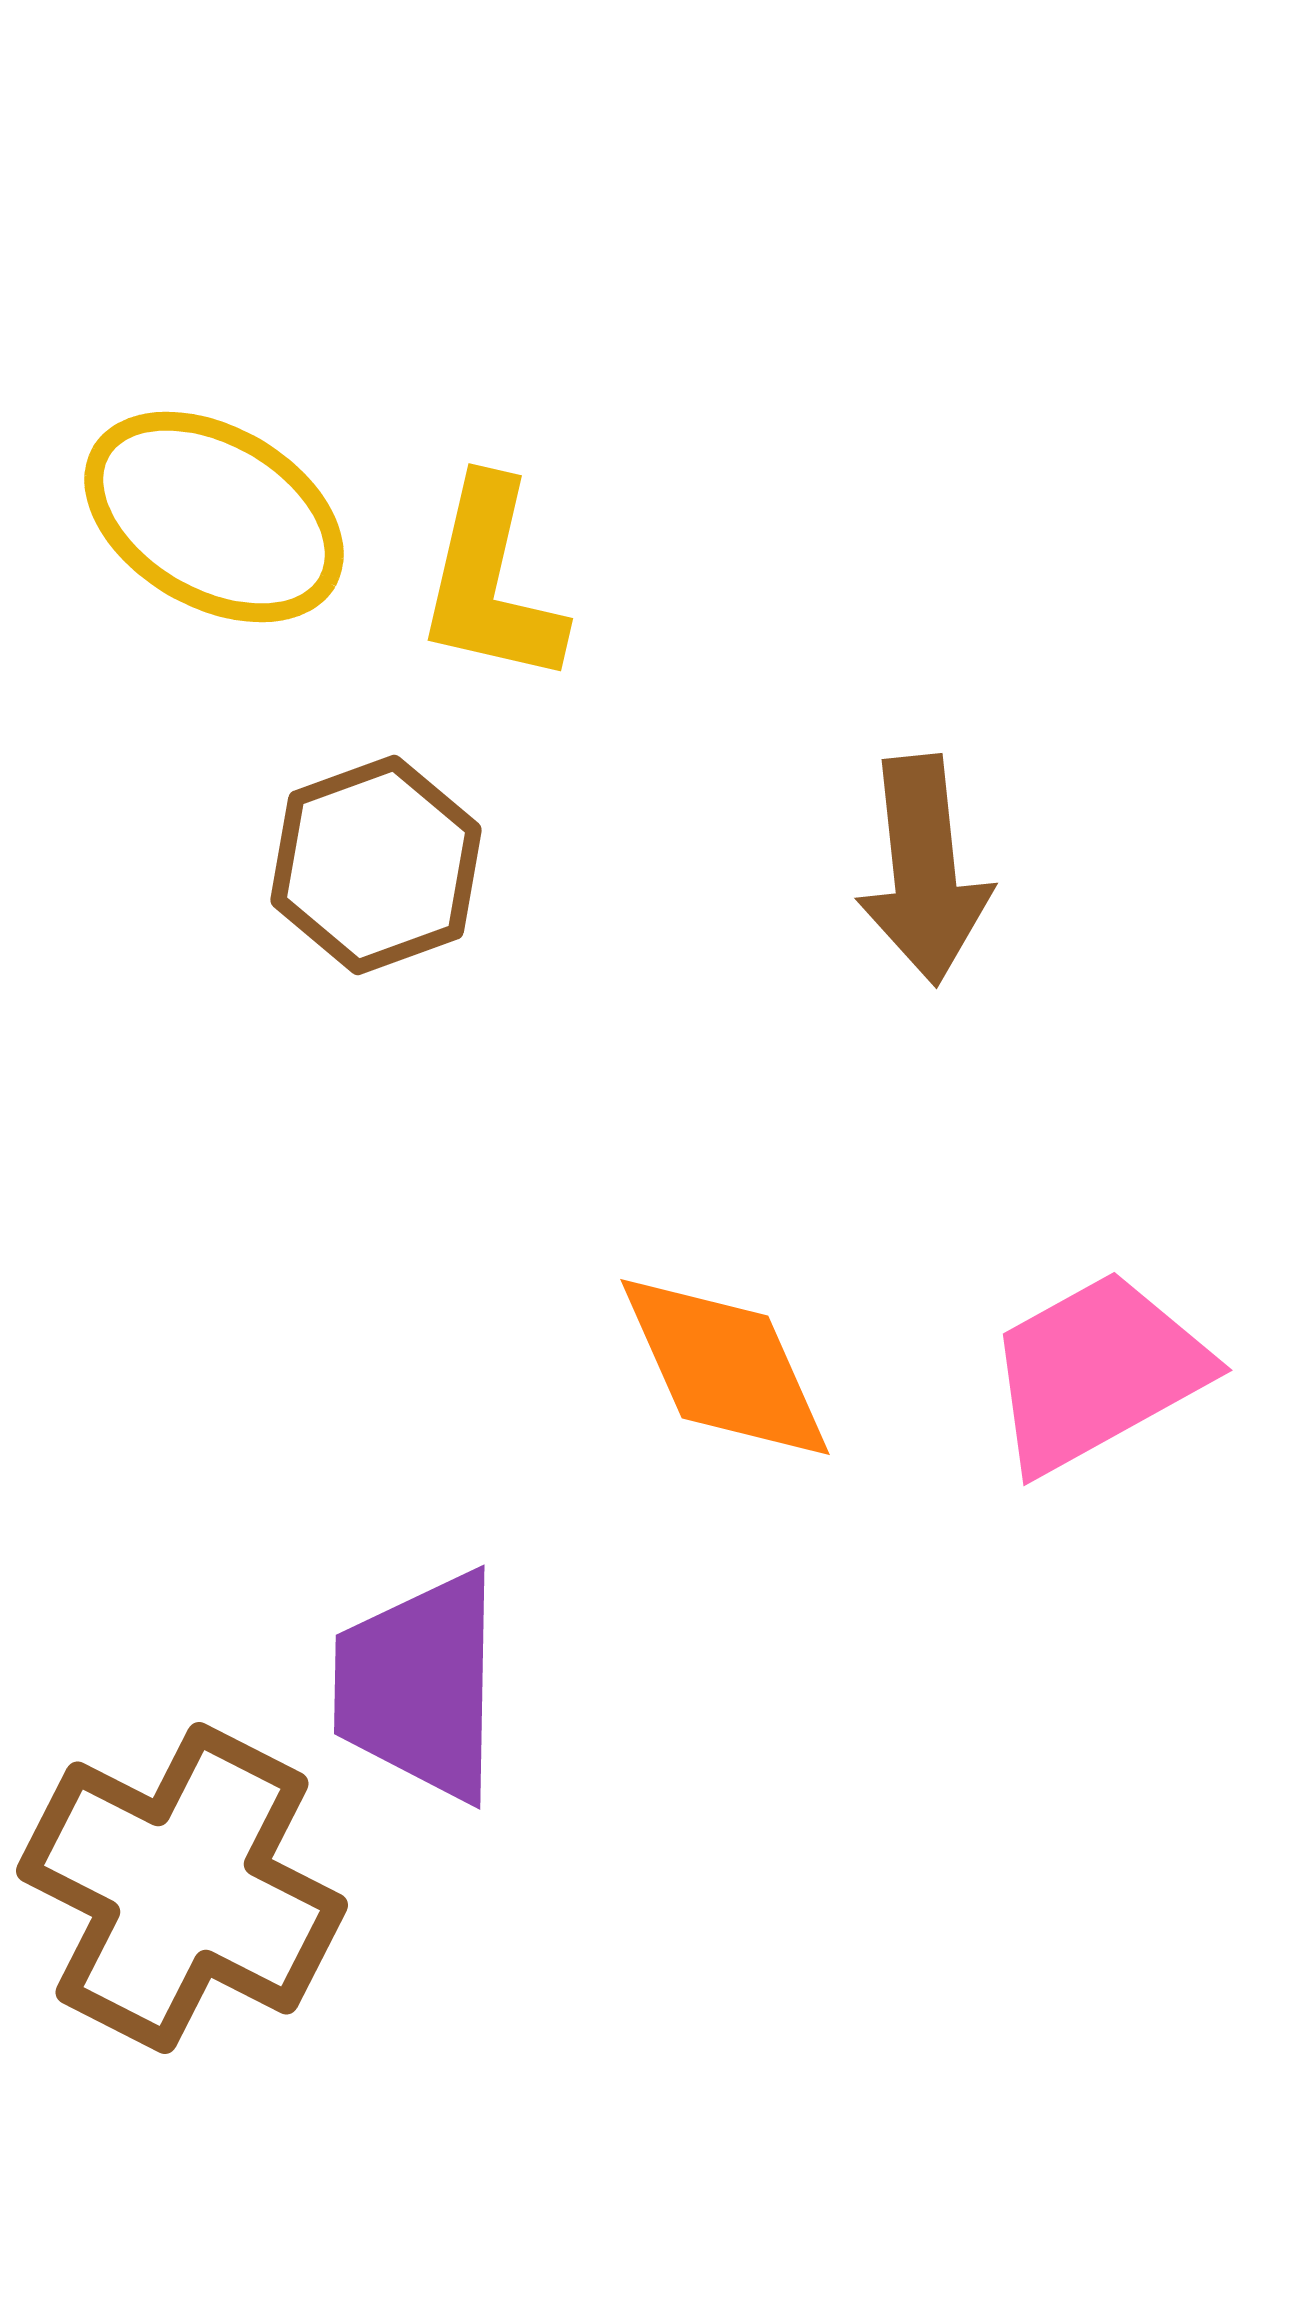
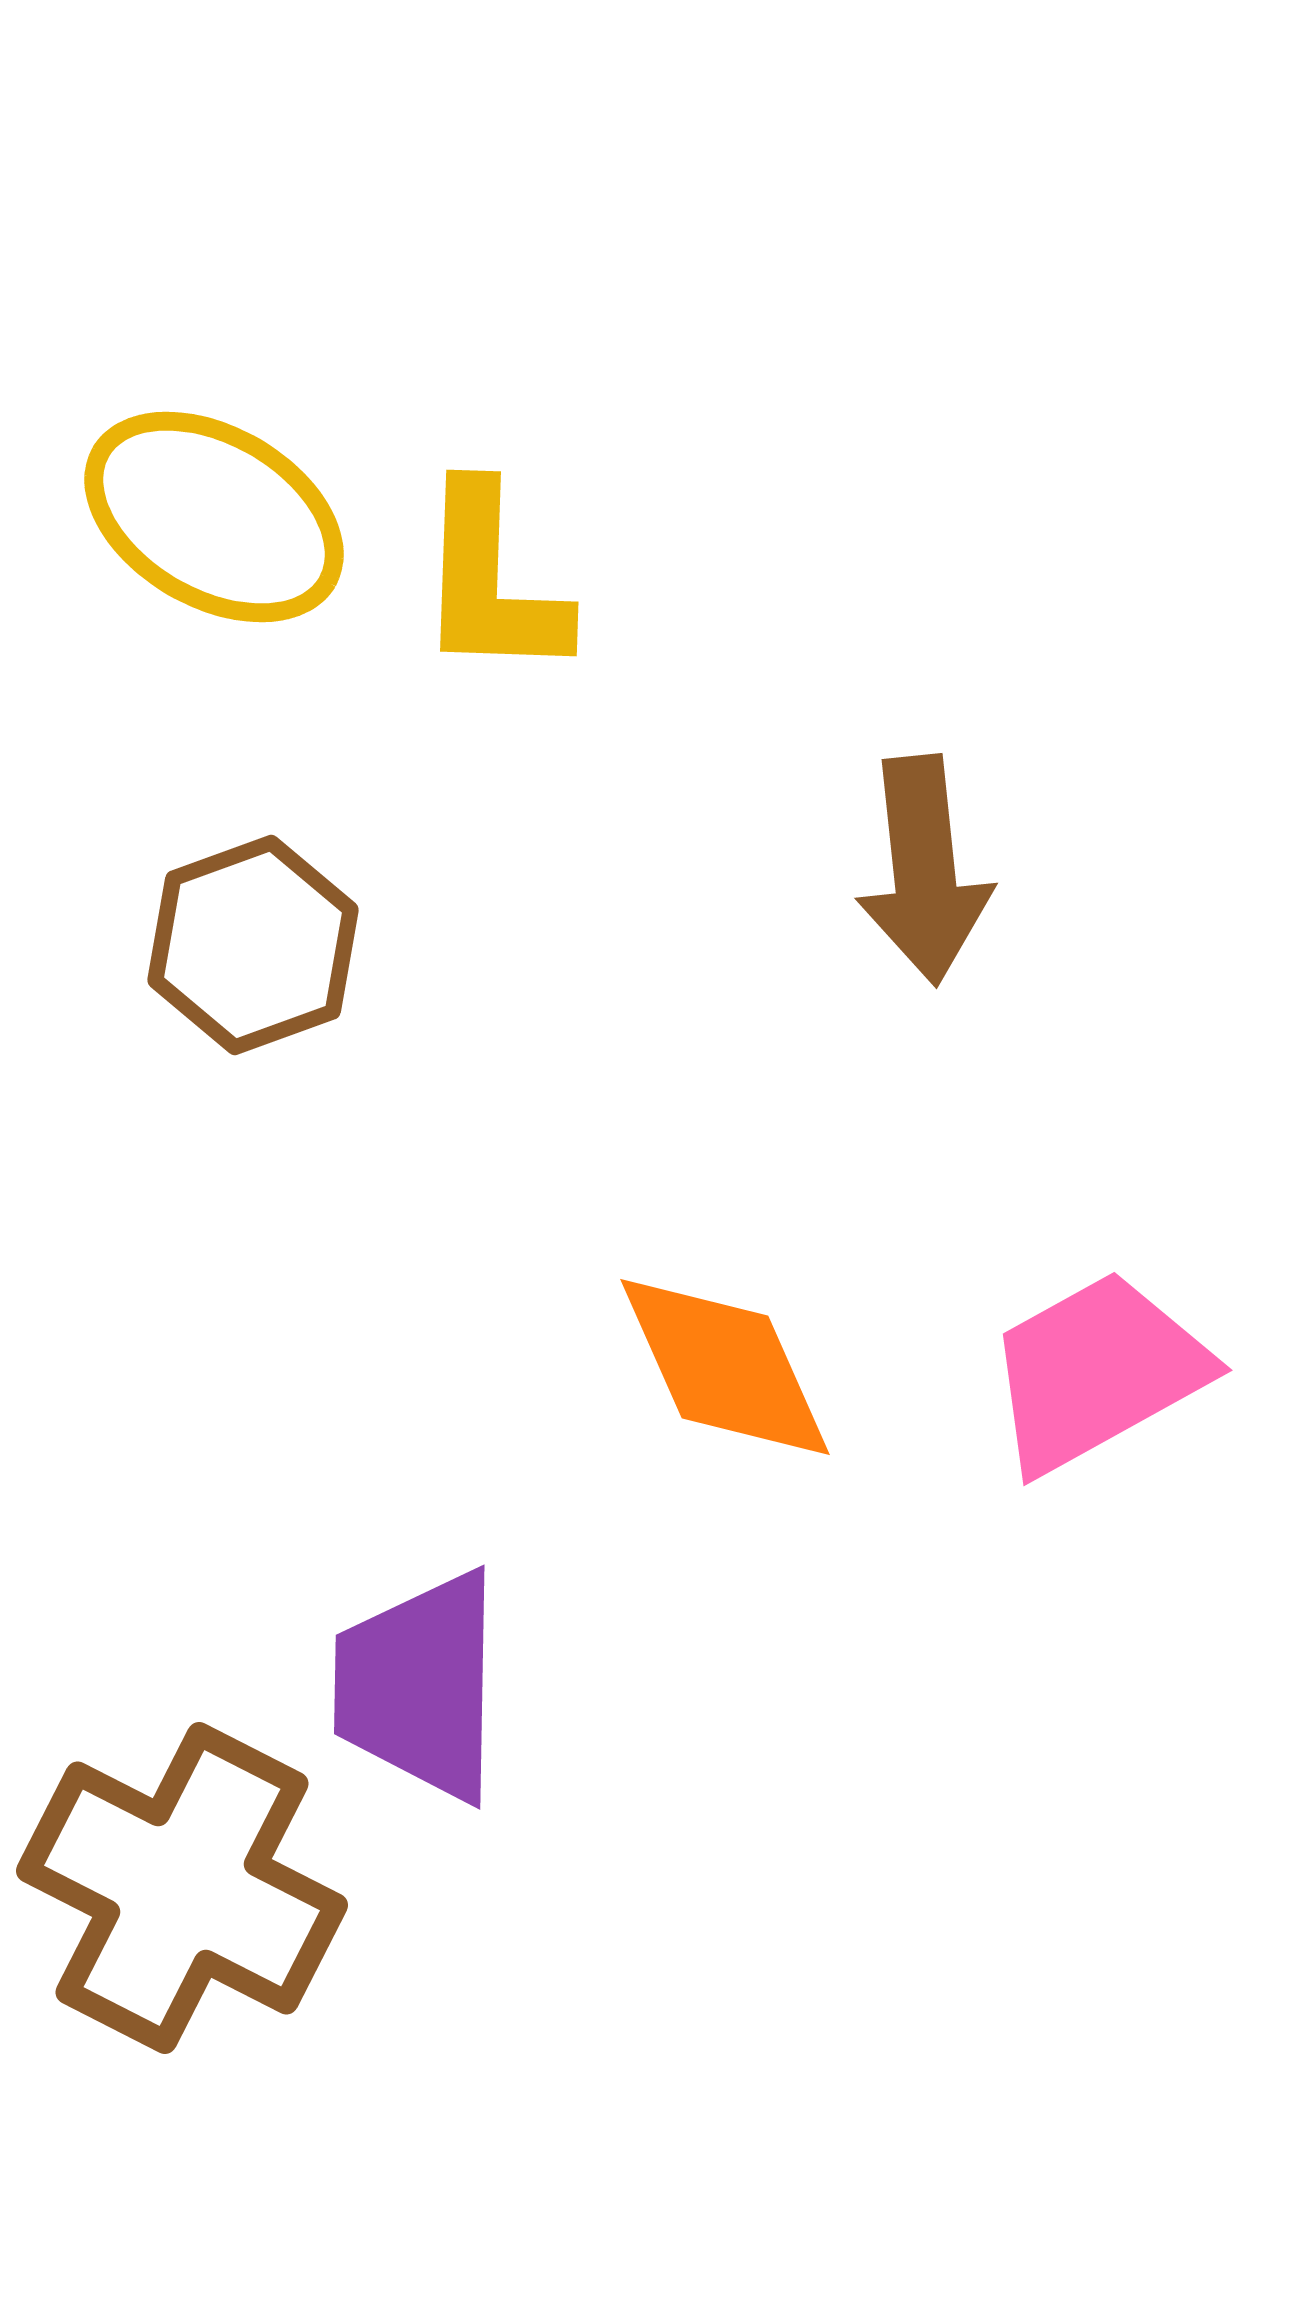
yellow L-shape: rotated 11 degrees counterclockwise
brown hexagon: moved 123 px left, 80 px down
